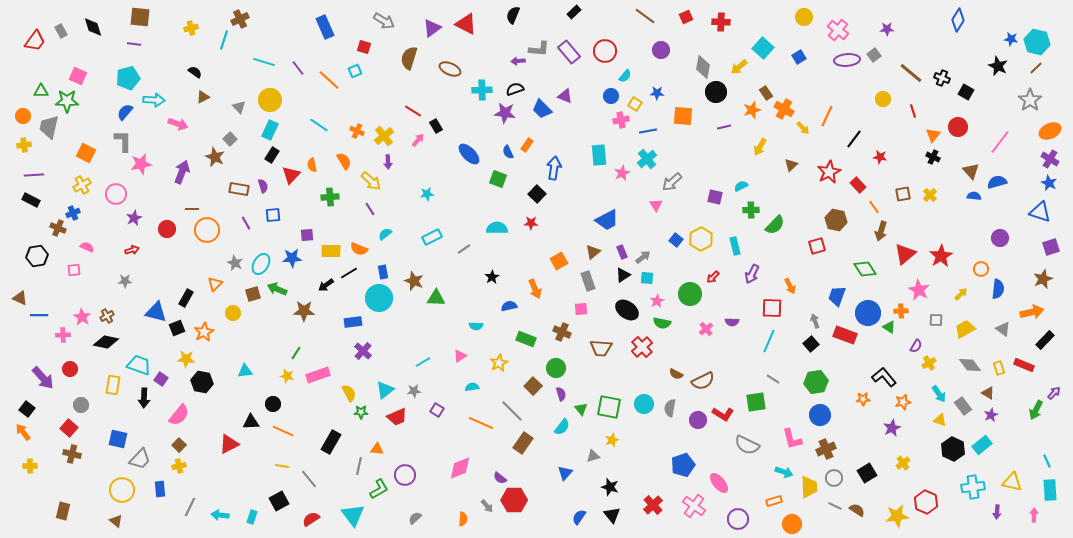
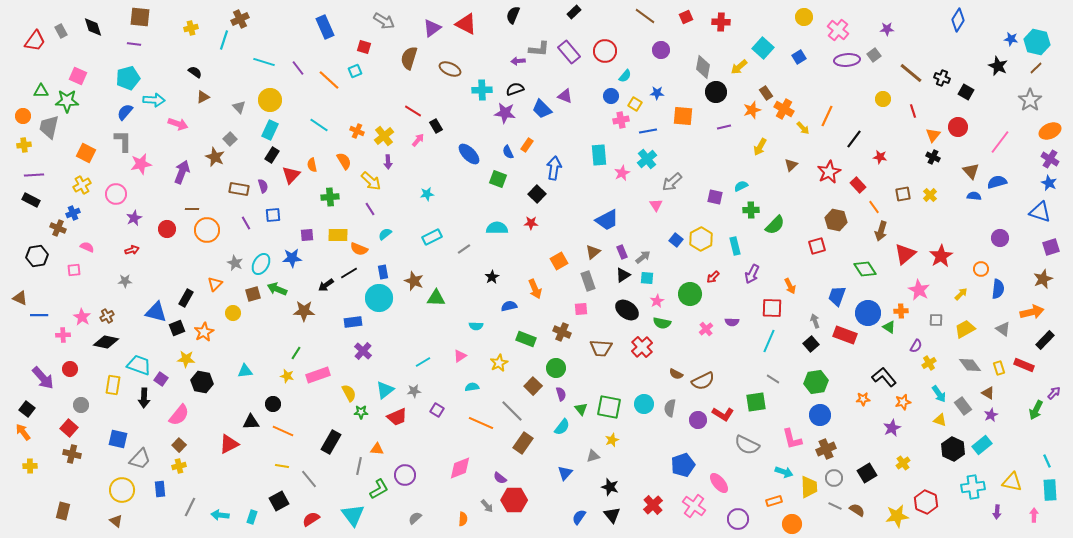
yellow rectangle at (331, 251): moved 7 px right, 16 px up
